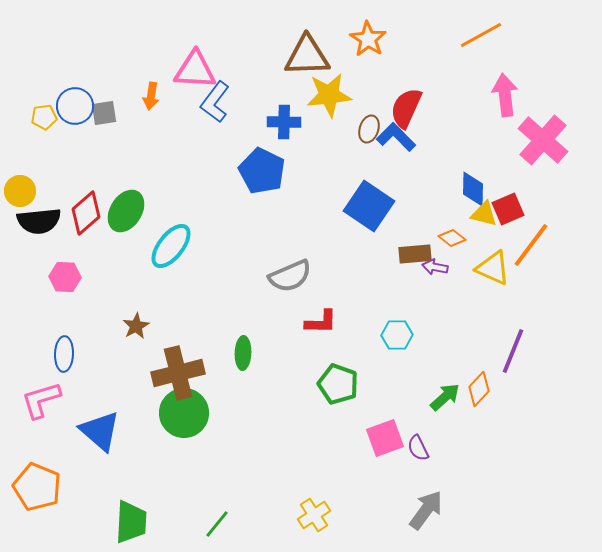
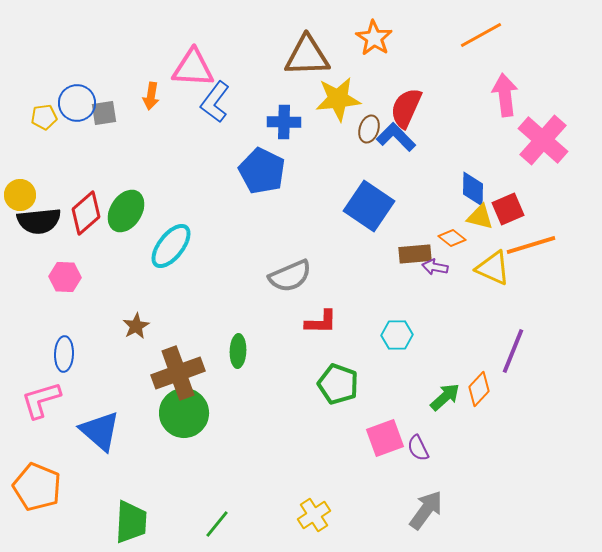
orange star at (368, 39): moved 6 px right, 1 px up
pink triangle at (195, 70): moved 2 px left, 2 px up
yellow star at (329, 95): moved 9 px right, 4 px down
blue circle at (75, 106): moved 2 px right, 3 px up
yellow circle at (20, 191): moved 4 px down
yellow triangle at (484, 214): moved 4 px left, 3 px down
orange line at (531, 245): rotated 36 degrees clockwise
green ellipse at (243, 353): moved 5 px left, 2 px up
brown cross at (178, 373): rotated 6 degrees counterclockwise
